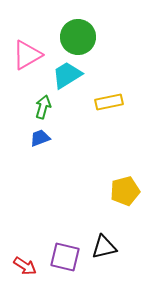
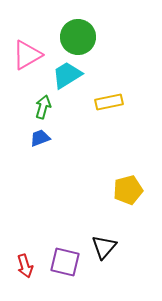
yellow pentagon: moved 3 px right, 1 px up
black triangle: rotated 36 degrees counterclockwise
purple square: moved 5 px down
red arrow: rotated 40 degrees clockwise
